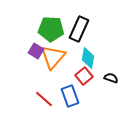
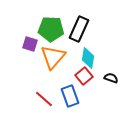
purple square: moved 6 px left, 7 px up; rotated 14 degrees counterclockwise
